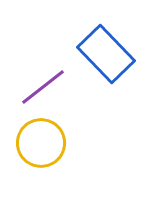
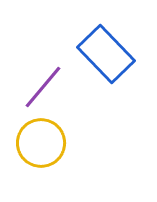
purple line: rotated 12 degrees counterclockwise
